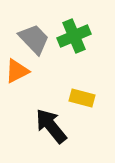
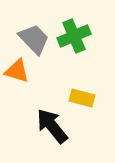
orange triangle: rotated 44 degrees clockwise
black arrow: moved 1 px right
